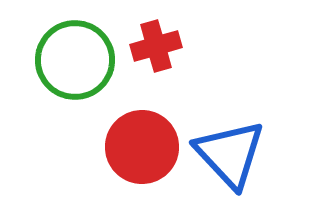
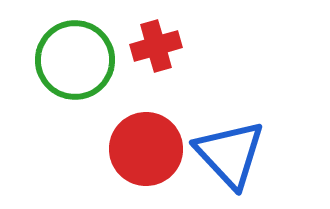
red circle: moved 4 px right, 2 px down
